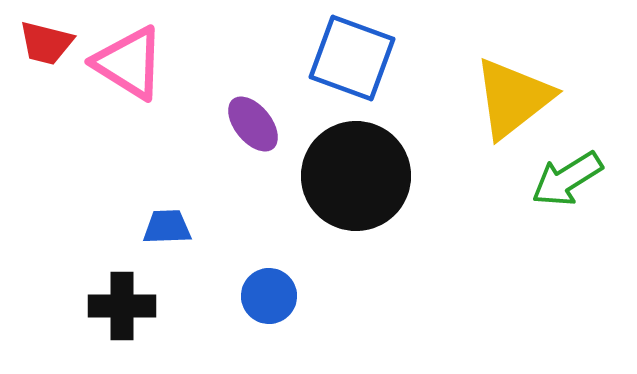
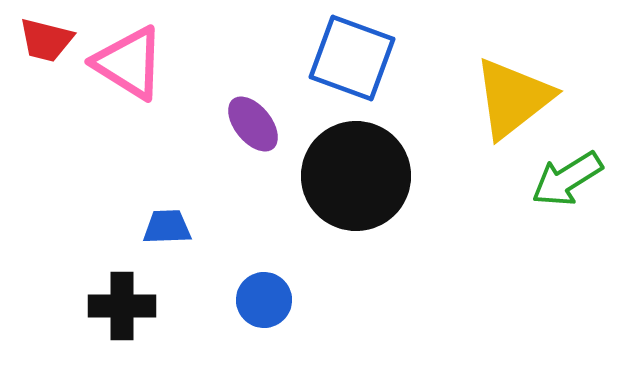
red trapezoid: moved 3 px up
blue circle: moved 5 px left, 4 px down
